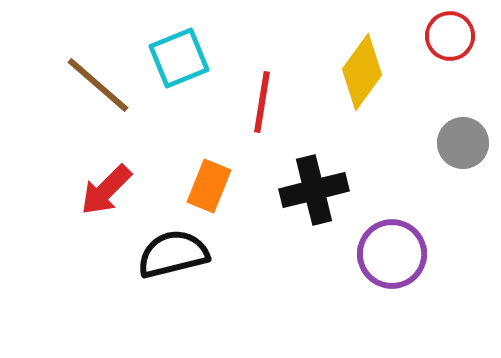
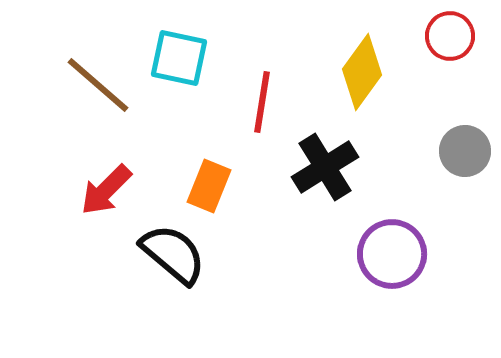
cyan square: rotated 34 degrees clockwise
gray circle: moved 2 px right, 8 px down
black cross: moved 11 px right, 23 px up; rotated 18 degrees counterclockwise
black semicircle: rotated 54 degrees clockwise
